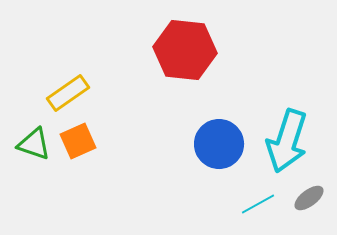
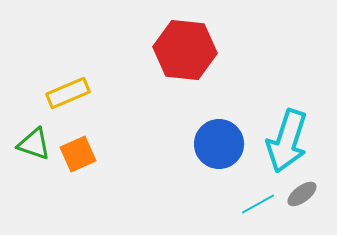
yellow rectangle: rotated 12 degrees clockwise
orange square: moved 13 px down
gray ellipse: moved 7 px left, 4 px up
